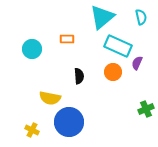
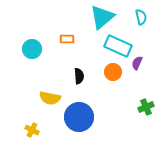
green cross: moved 2 px up
blue circle: moved 10 px right, 5 px up
